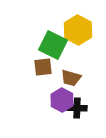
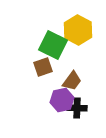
brown square: rotated 12 degrees counterclockwise
brown trapezoid: moved 1 px right, 3 px down; rotated 70 degrees counterclockwise
purple hexagon: rotated 20 degrees clockwise
